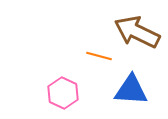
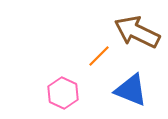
orange line: rotated 60 degrees counterclockwise
blue triangle: rotated 18 degrees clockwise
